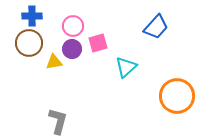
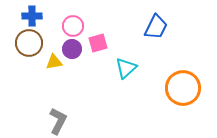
blue trapezoid: rotated 16 degrees counterclockwise
cyan triangle: moved 1 px down
orange circle: moved 6 px right, 8 px up
gray L-shape: rotated 12 degrees clockwise
